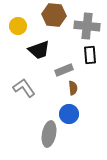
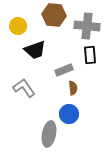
black trapezoid: moved 4 px left
